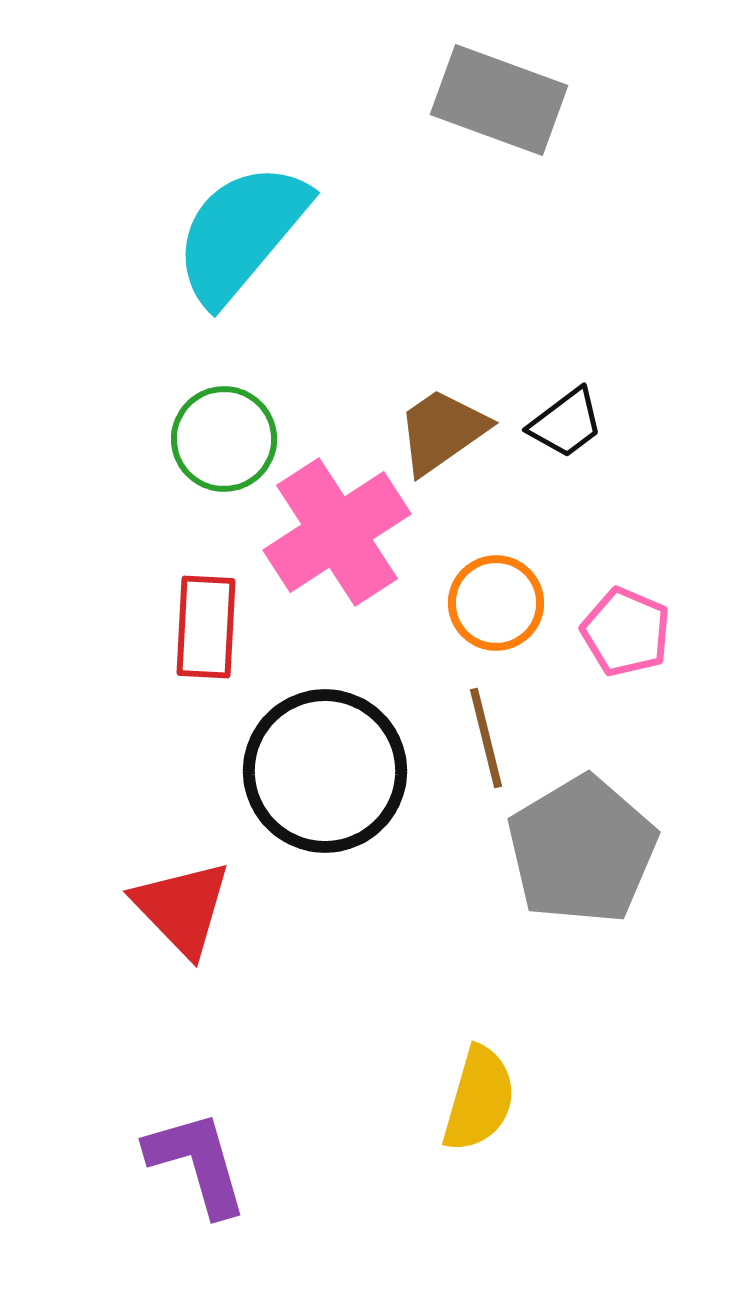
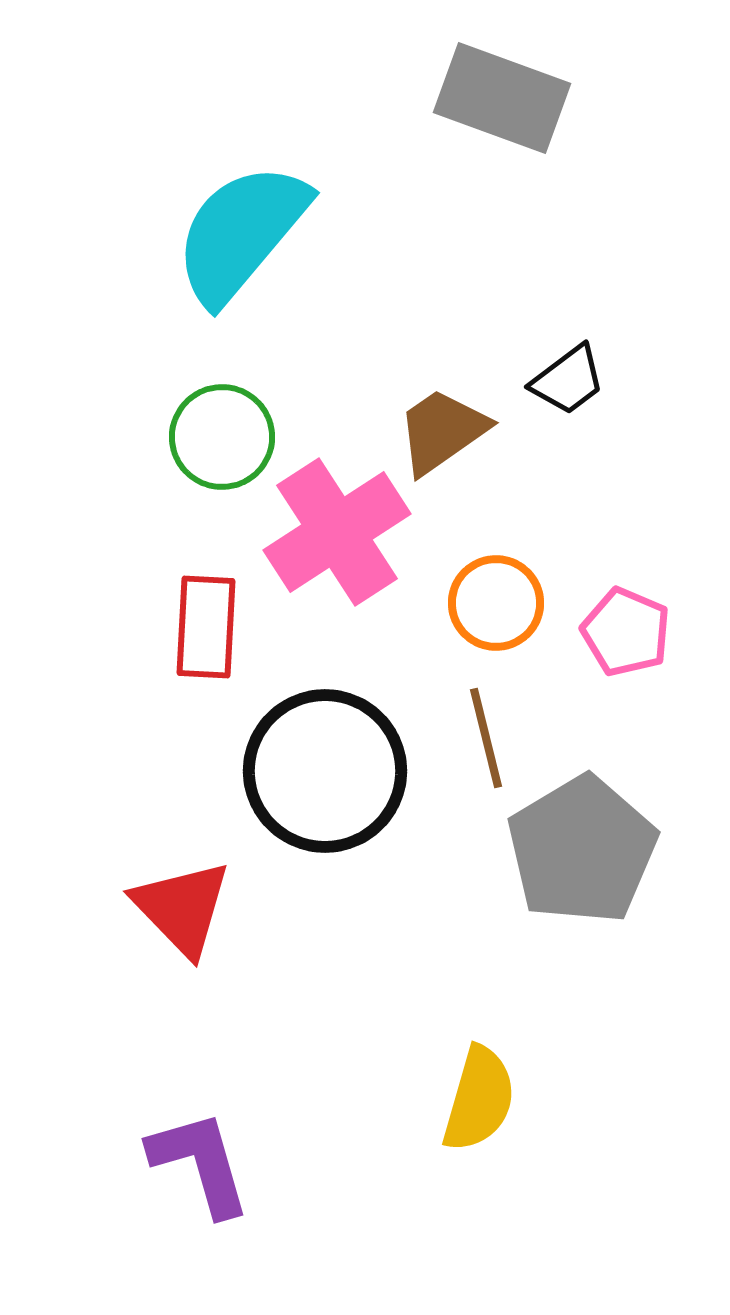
gray rectangle: moved 3 px right, 2 px up
black trapezoid: moved 2 px right, 43 px up
green circle: moved 2 px left, 2 px up
purple L-shape: moved 3 px right
